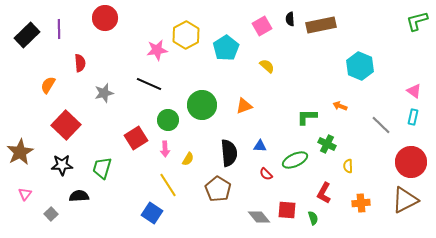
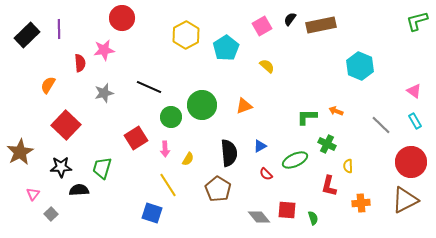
red circle at (105, 18): moved 17 px right
black semicircle at (290, 19): rotated 40 degrees clockwise
pink star at (157, 50): moved 53 px left
black line at (149, 84): moved 3 px down
orange arrow at (340, 106): moved 4 px left, 5 px down
cyan rectangle at (413, 117): moved 2 px right, 4 px down; rotated 42 degrees counterclockwise
green circle at (168, 120): moved 3 px right, 3 px up
blue triangle at (260, 146): rotated 32 degrees counterclockwise
black star at (62, 165): moved 1 px left, 2 px down
red L-shape at (324, 193): moved 5 px right, 7 px up; rotated 15 degrees counterclockwise
pink triangle at (25, 194): moved 8 px right
black semicircle at (79, 196): moved 6 px up
blue square at (152, 213): rotated 15 degrees counterclockwise
